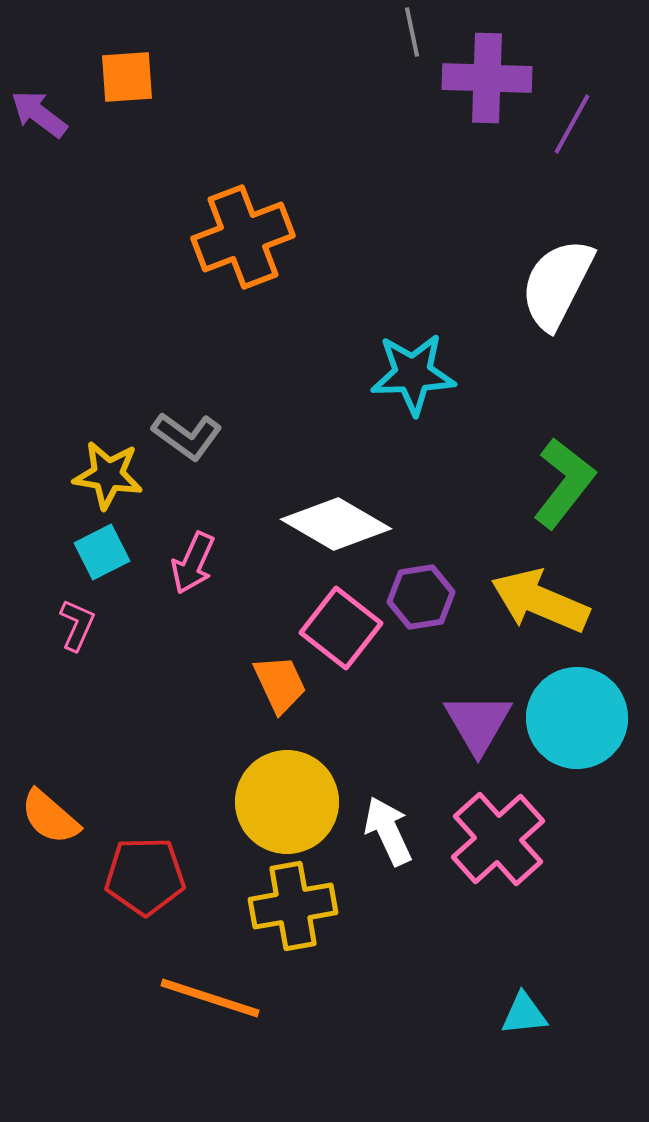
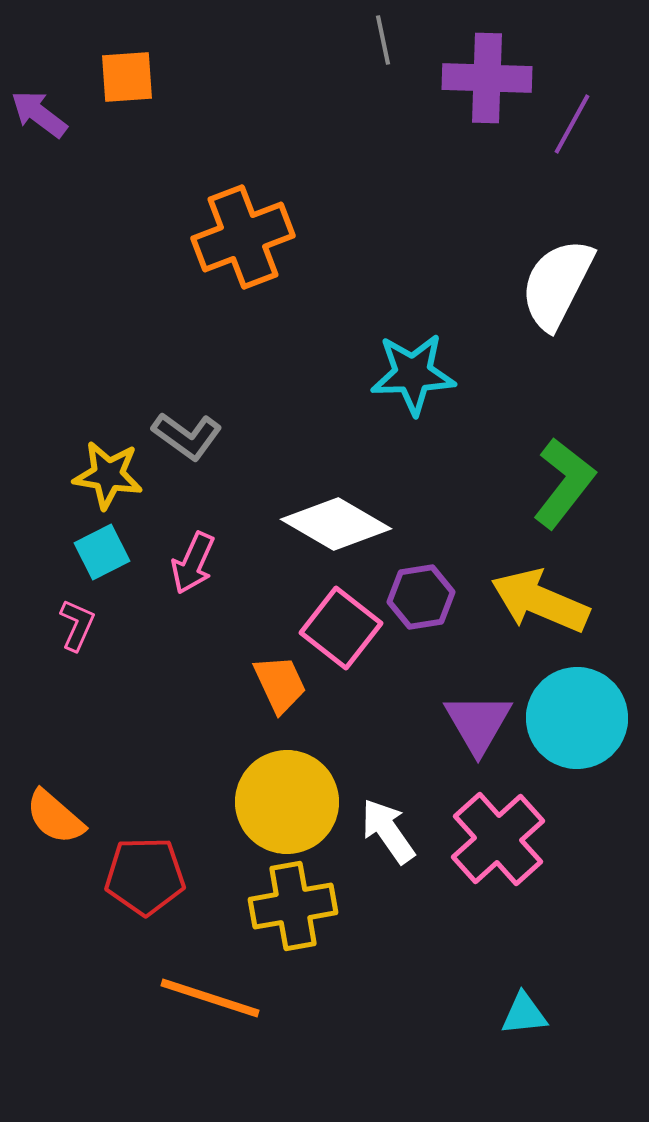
gray line: moved 29 px left, 8 px down
orange semicircle: moved 5 px right
white arrow: rotated 10 degrees counterclockwise
